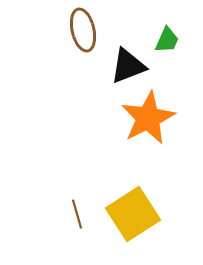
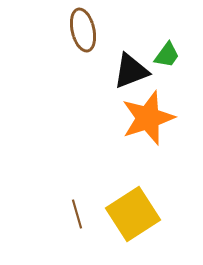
green trapezoid: moved 15 px down; rotated 12 degrees clockwise
black triangle: moved 3 px right, 5 px down
orange star: rotated 8 degrees clockwise
